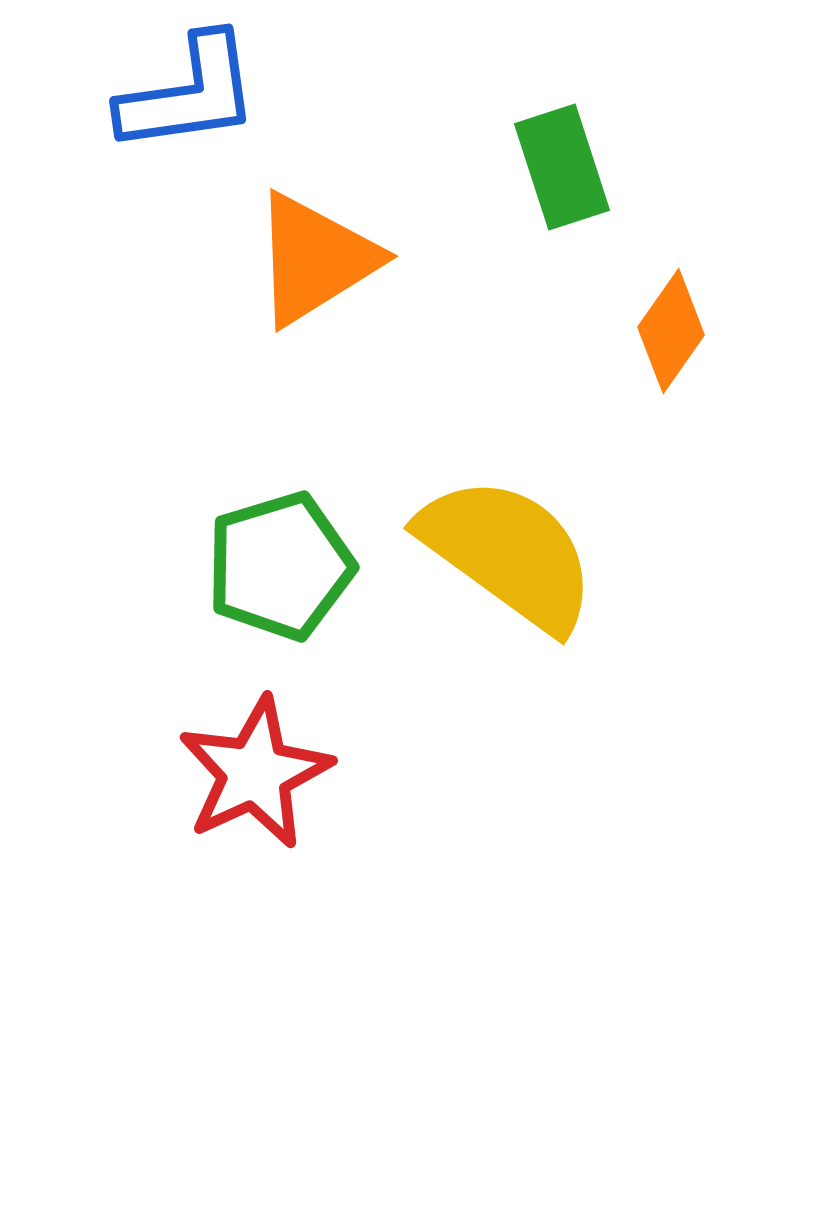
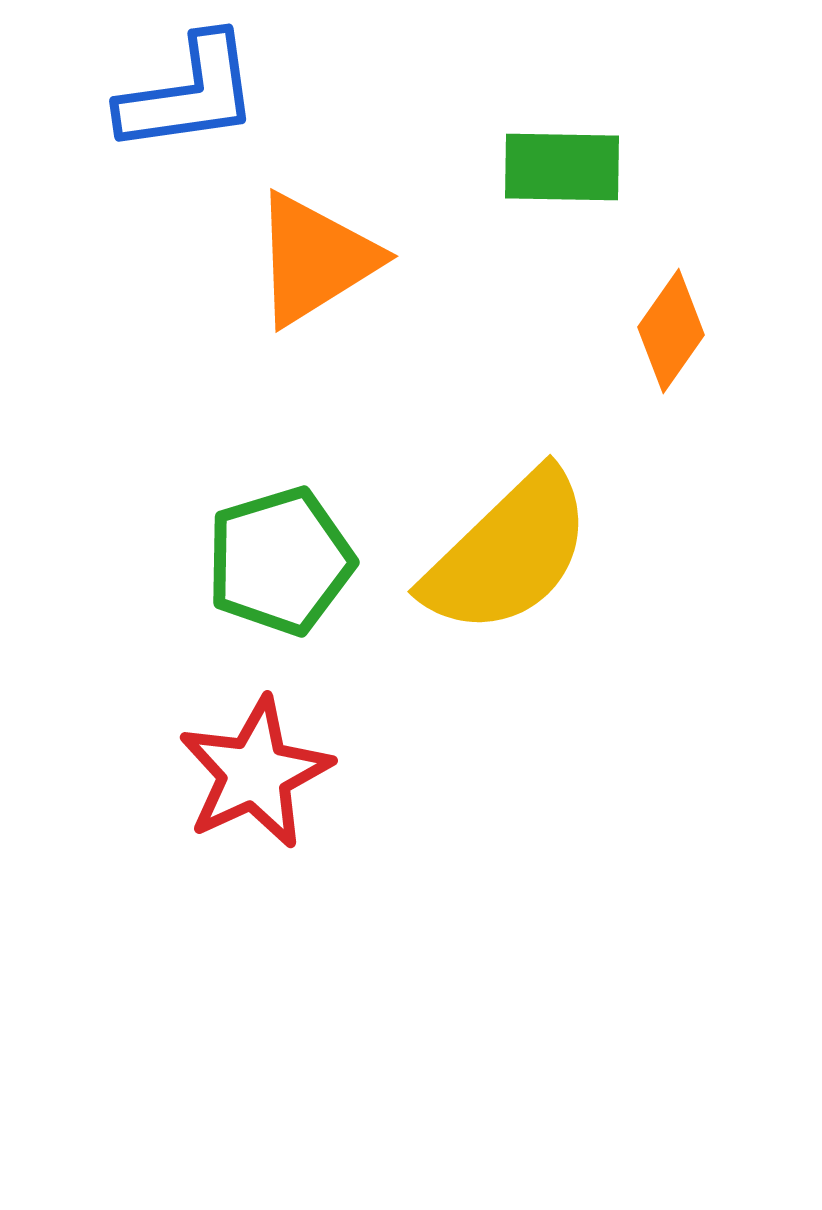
green rectangle: rotated 71 degrees counterclockwise
yellow semicircle: rotated 100 degrees clockwise
green pentagon: moved 5 px up
